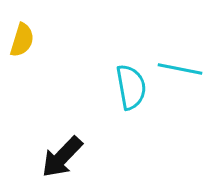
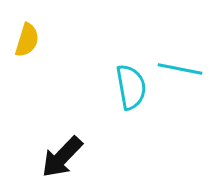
yellow semicircle: moved 5 px right
